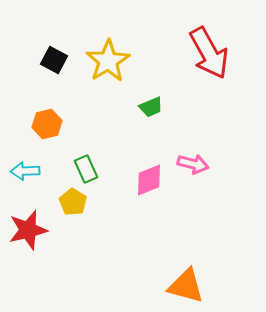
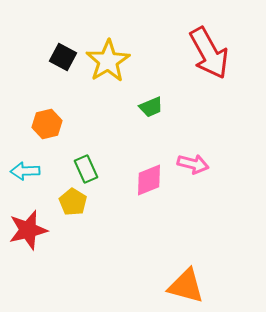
black square: moved 9 px right, 3 px up
